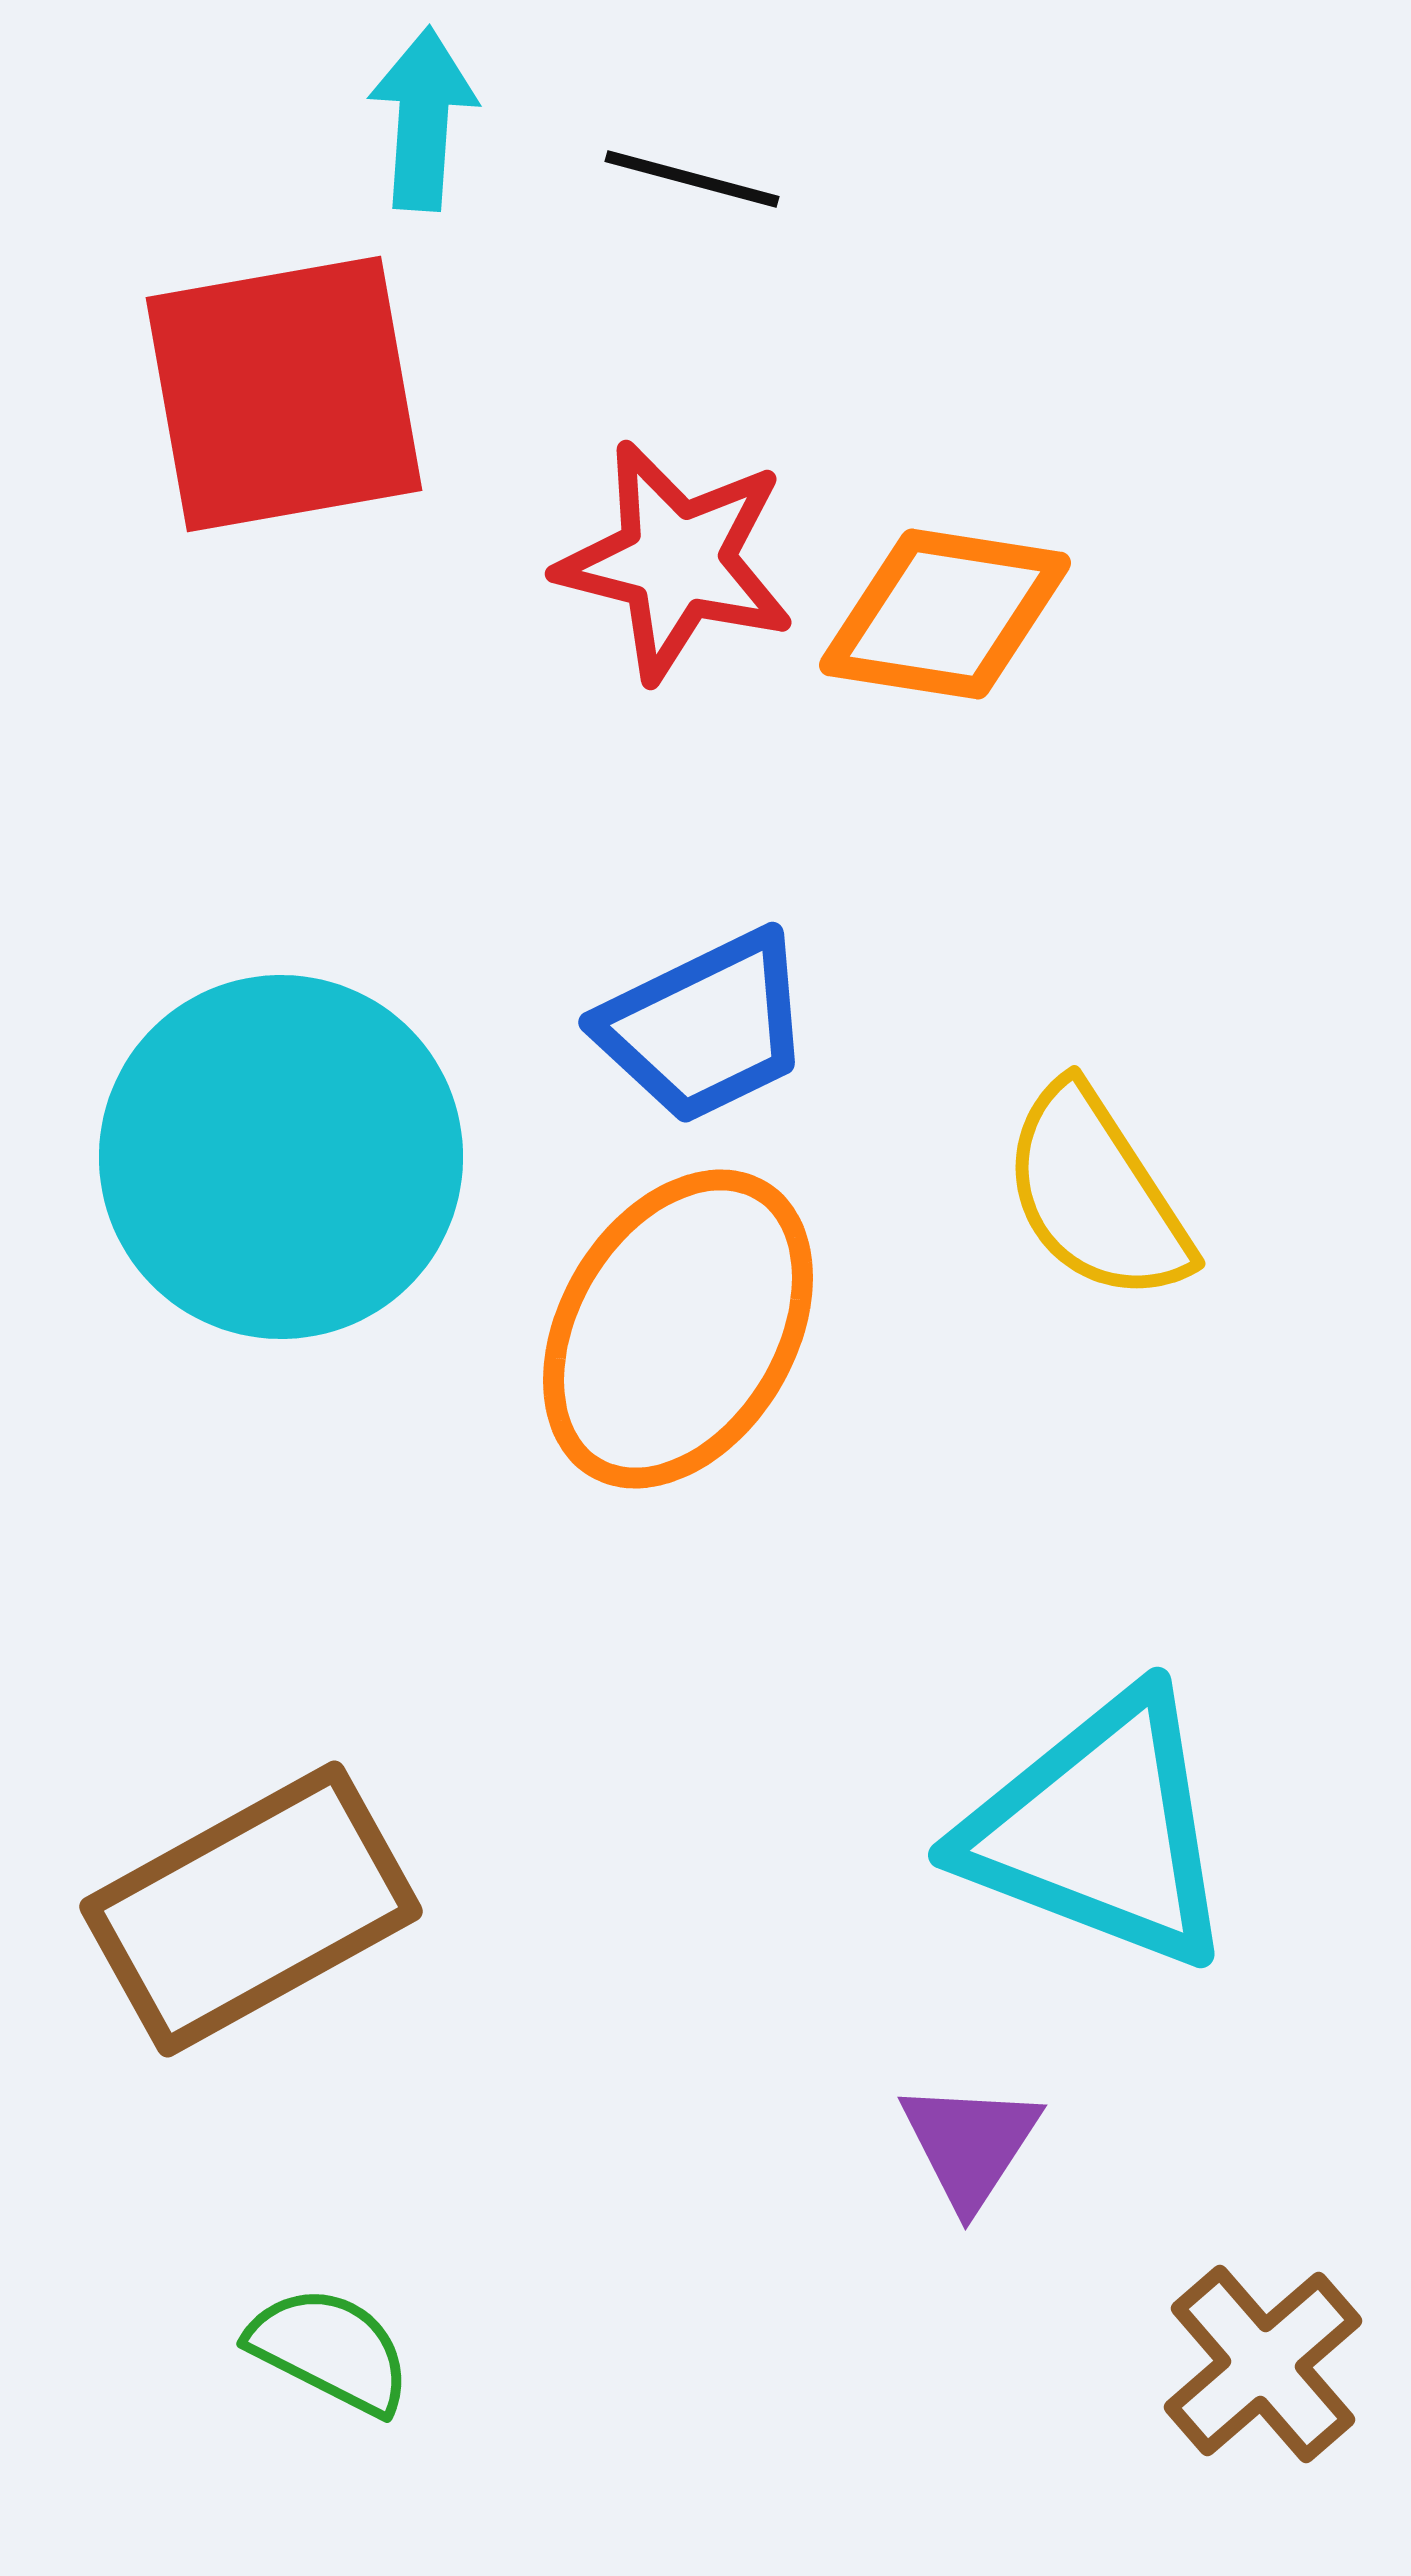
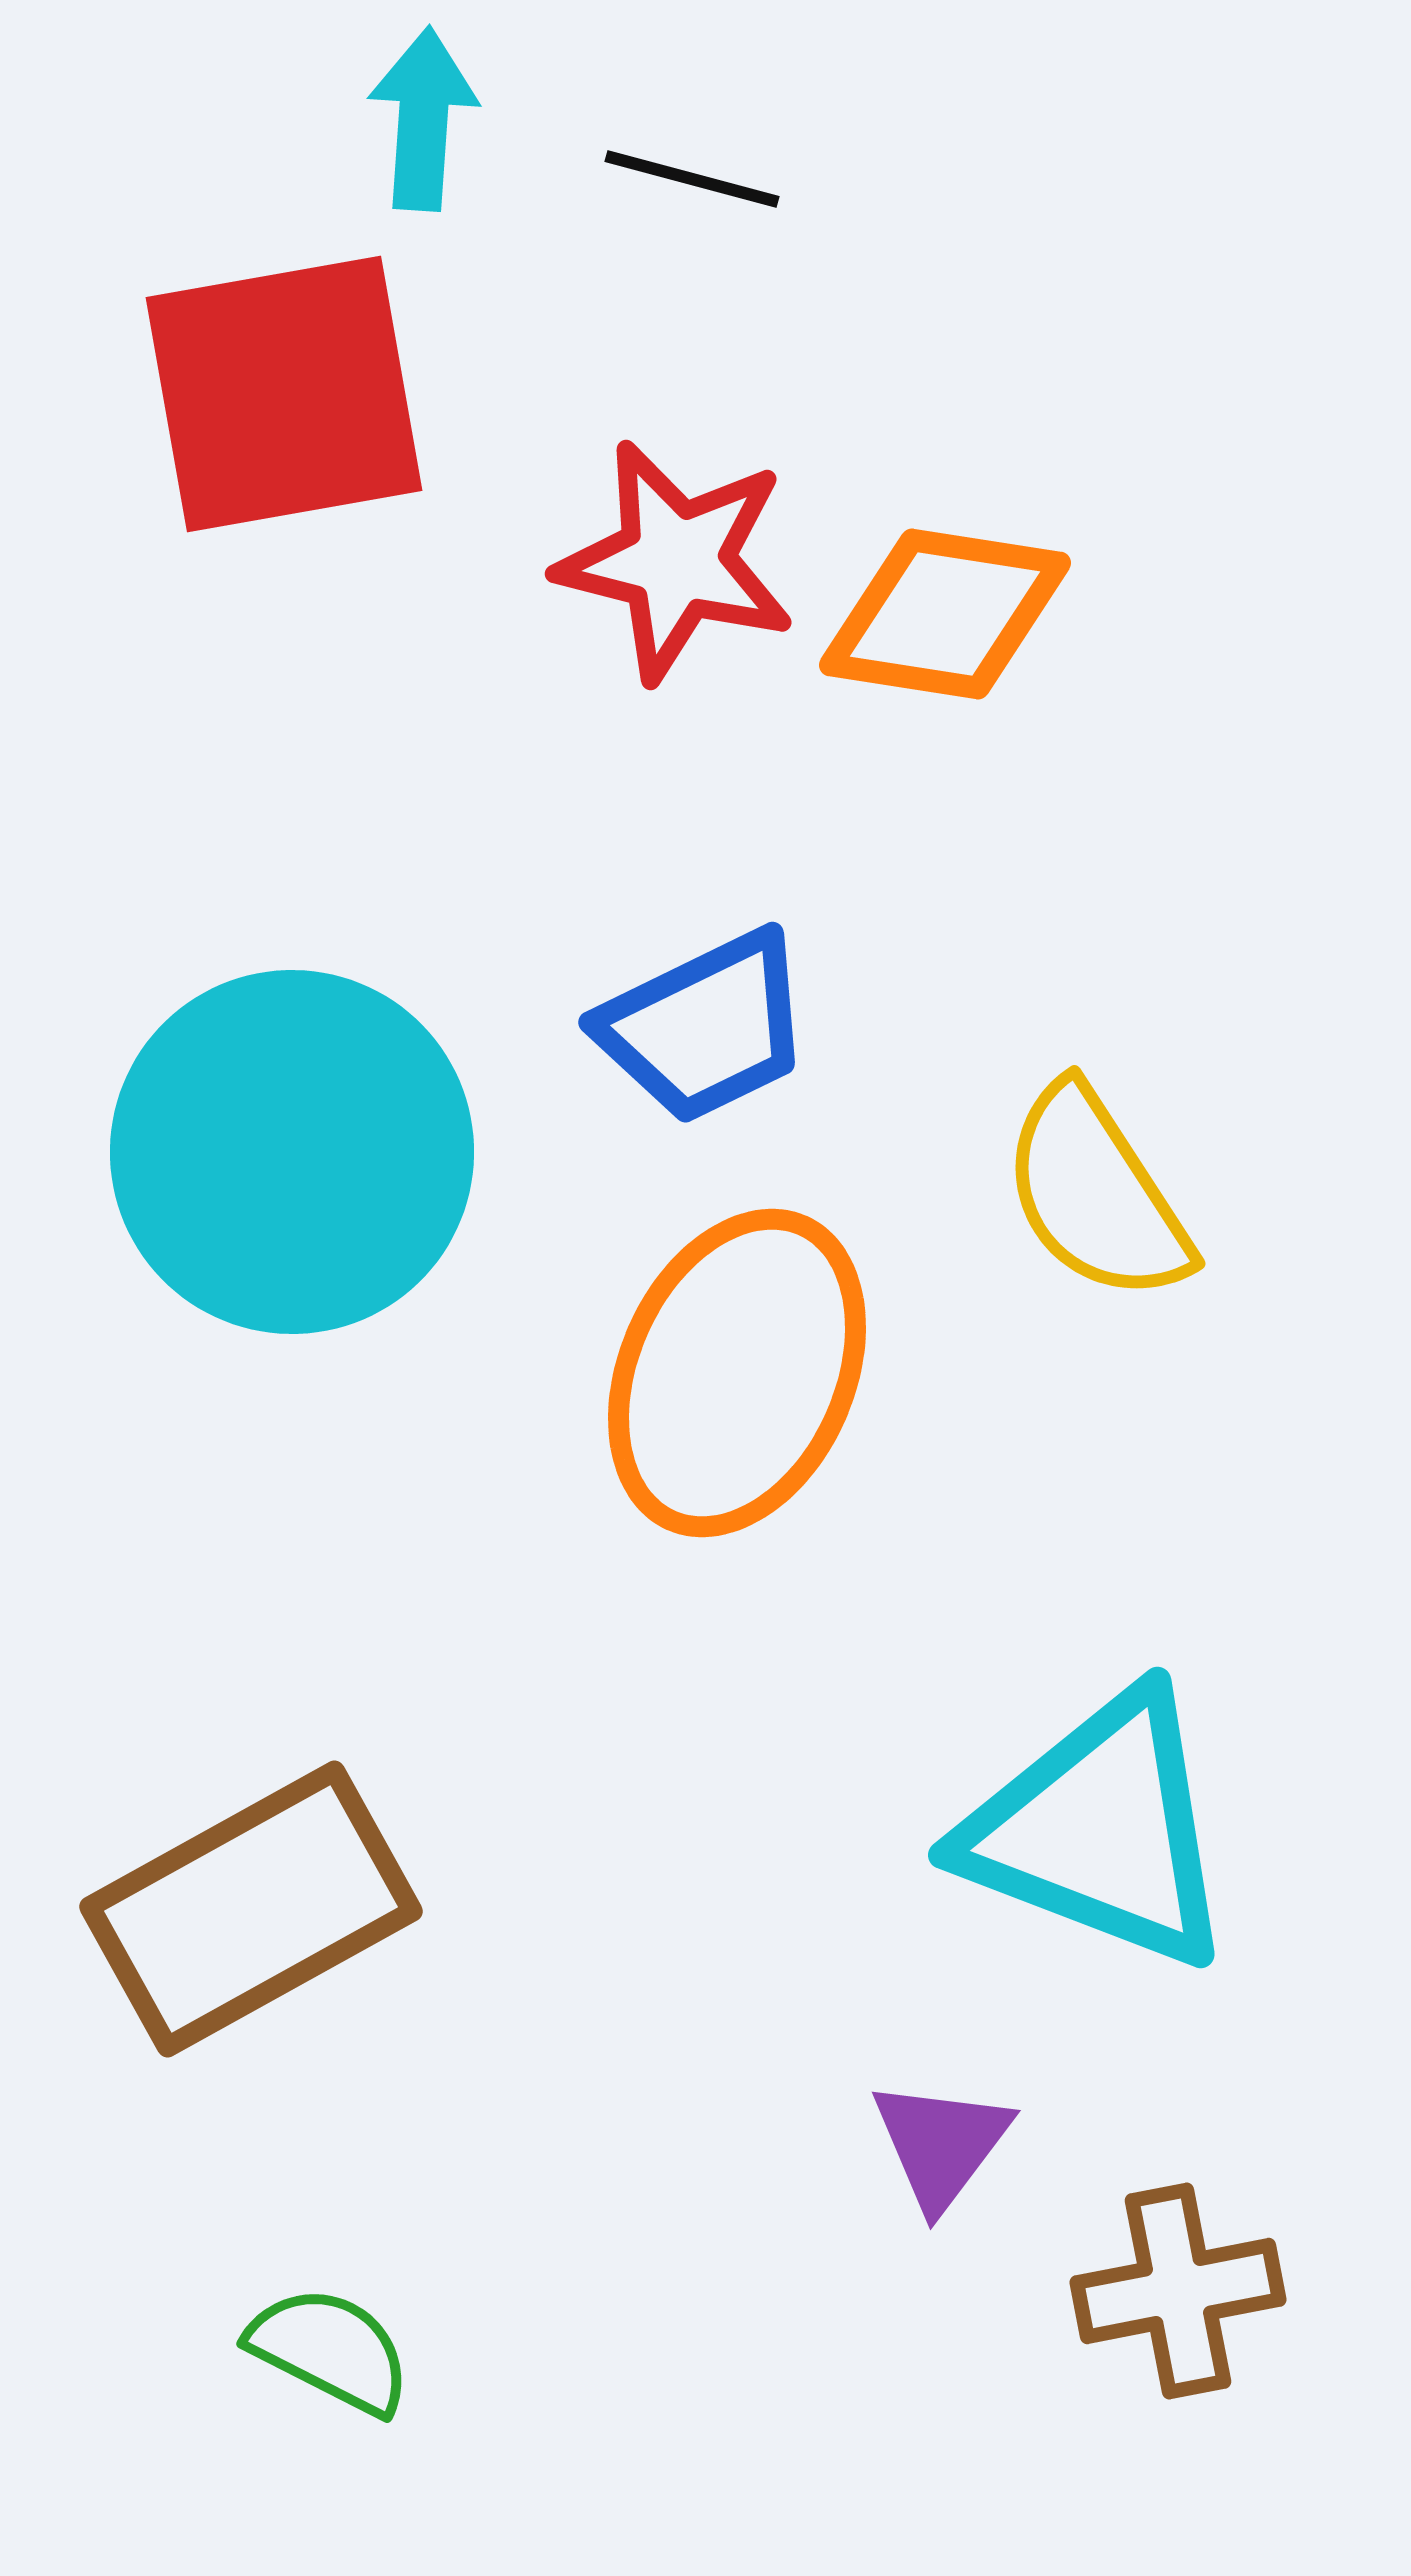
cyan circle: moved 11 px right, 5 px up
orange ellipse: moved 59 px right, 44 px down; rotated 7 degrees counterclockwise
purple triangle: moved 29 px left; rotated 4 degrees clockwise
brown cross: moved 85 px left, 73 px up; rotated 30 degrees clockwise
